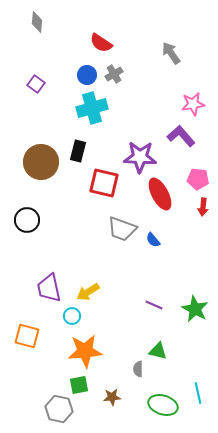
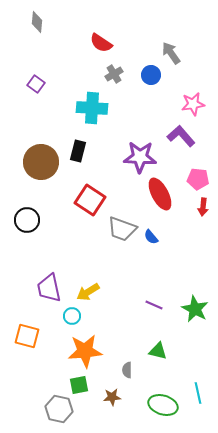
blue circle: moved 64 px right
cyan cross: rotated 20 degrees clockwise
red square: moved 14 px left, 17 px down; rotated 20 degrees clockwise
blue semicircle: moved 2 px left, 3 px up
gray semicircle: moved 11 px left, 1 px down
